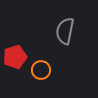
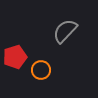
gray semicircle: rotated 32 degrees clockwise
